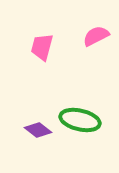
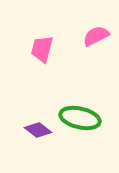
pink trapezoid: moved 2 px down
green ellipse: moved 2 px up
